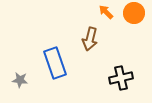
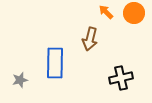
blue rectangle: rotated 20 degrees clockwise
gray star: rotated 21 degrees counterclockwise
